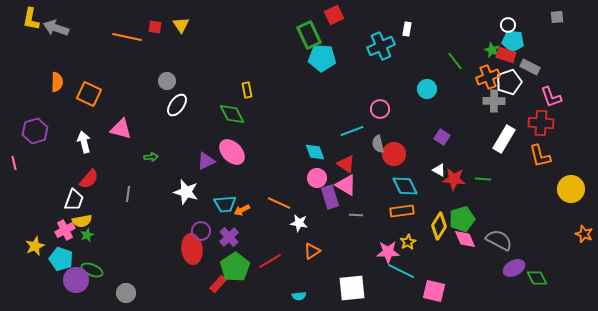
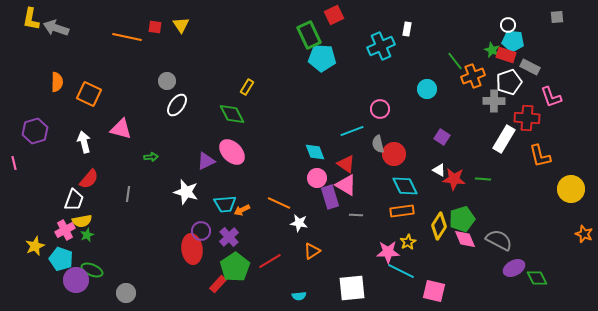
orange cross at (488, 77): moved 15 px left, 1 px up
yellow rectangle at (247, 90): moved 3 px up; rotated 42 degrees clockwise
red cross at (541, 123): moved 14 px left, 5 px up
